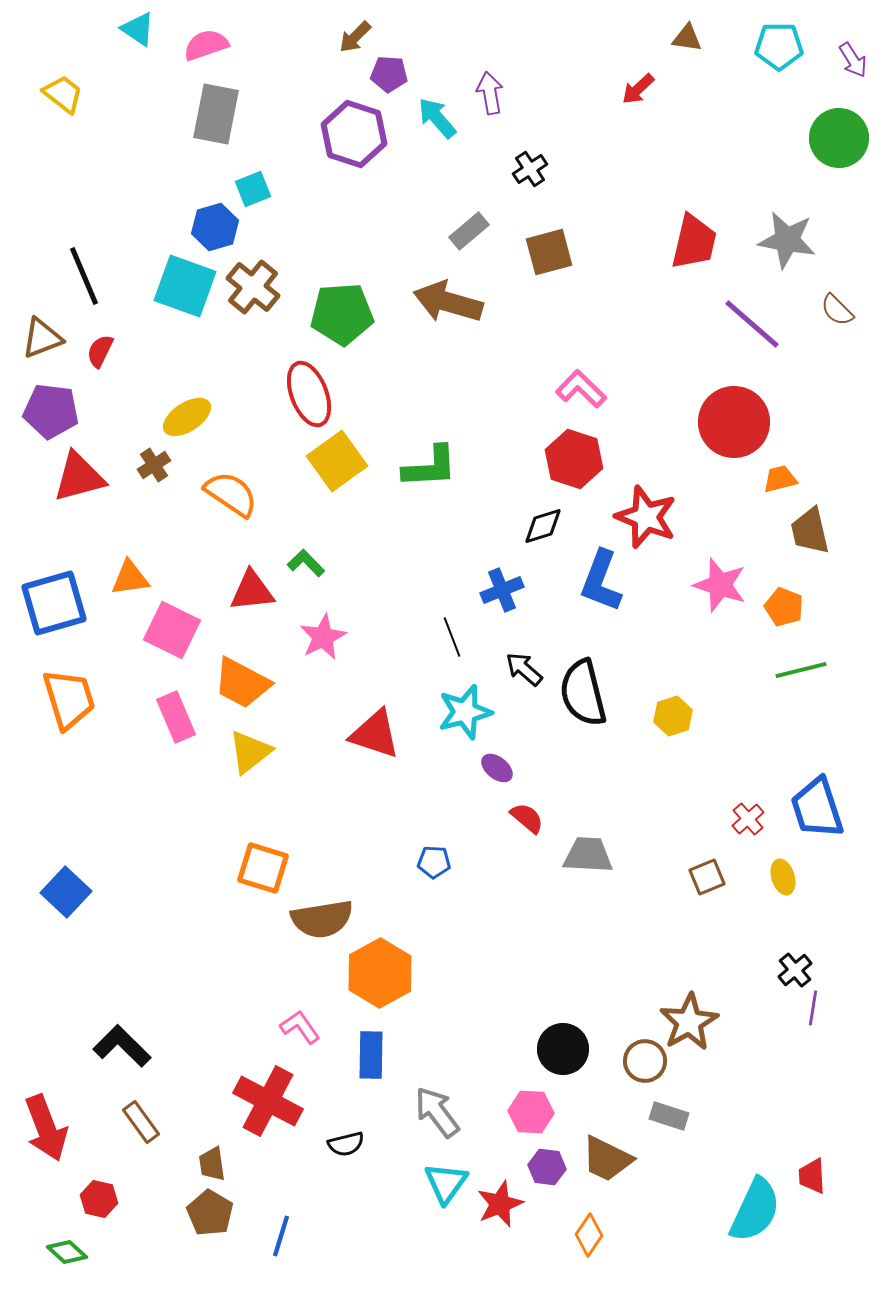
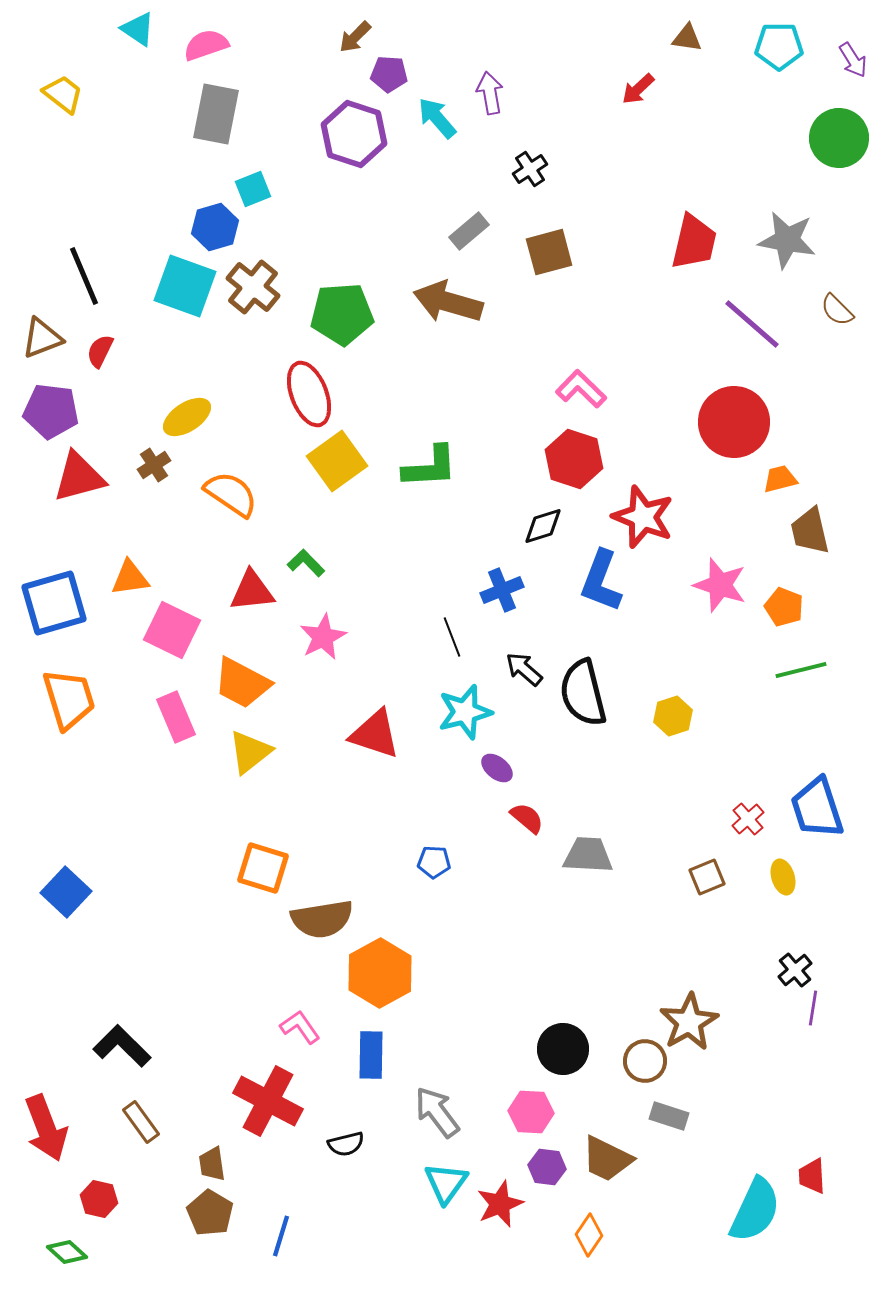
red star at (646, 517): moved 3 px left
